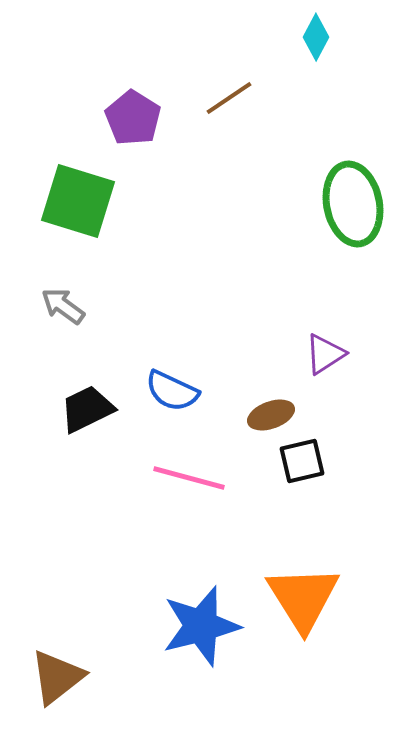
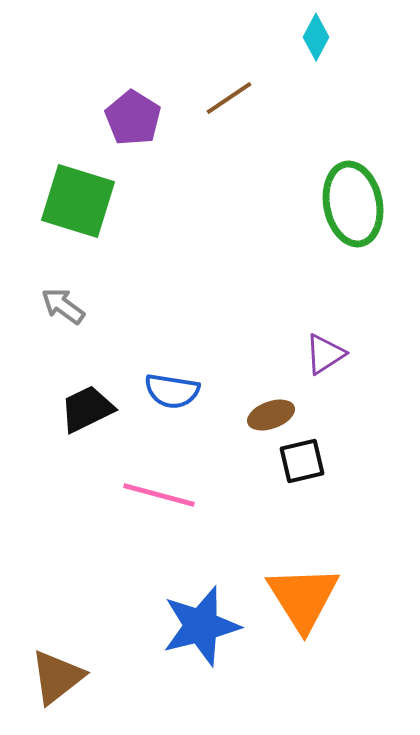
blue semicircle: rotated 16 degrees counterclockwise
pink line: moved 30 px left, 17 px down
